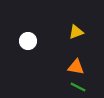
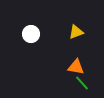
white circle: moved 3 px right, 7 px up
green line: moved 4 px right, 4 px up; rotated 21 degrees clockwise
